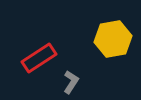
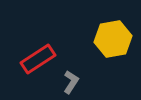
red rectangle: moved 1 px left, 1 px down
